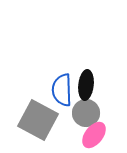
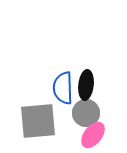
blue semicircle: moved 1 px right, 2 px up
gray square: moved 1 px down; rotated 33 degrees counterclockwise
pink ellipse: moved 1 px left
